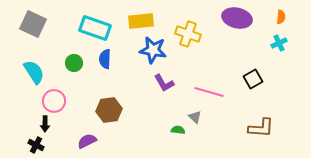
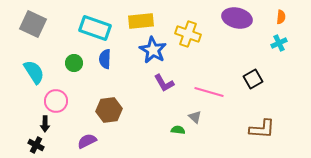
blue star: rotated 20 degrees clockwise
pink circle: moved 2 px right
brown L-shape: moved 1 px right, 1 px down
